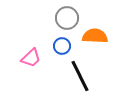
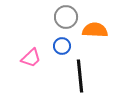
gray circle: moved 1 px left, 1 px up
orange semicircle: moved 6 px up
black line: rotated 20 degrees clockwise
